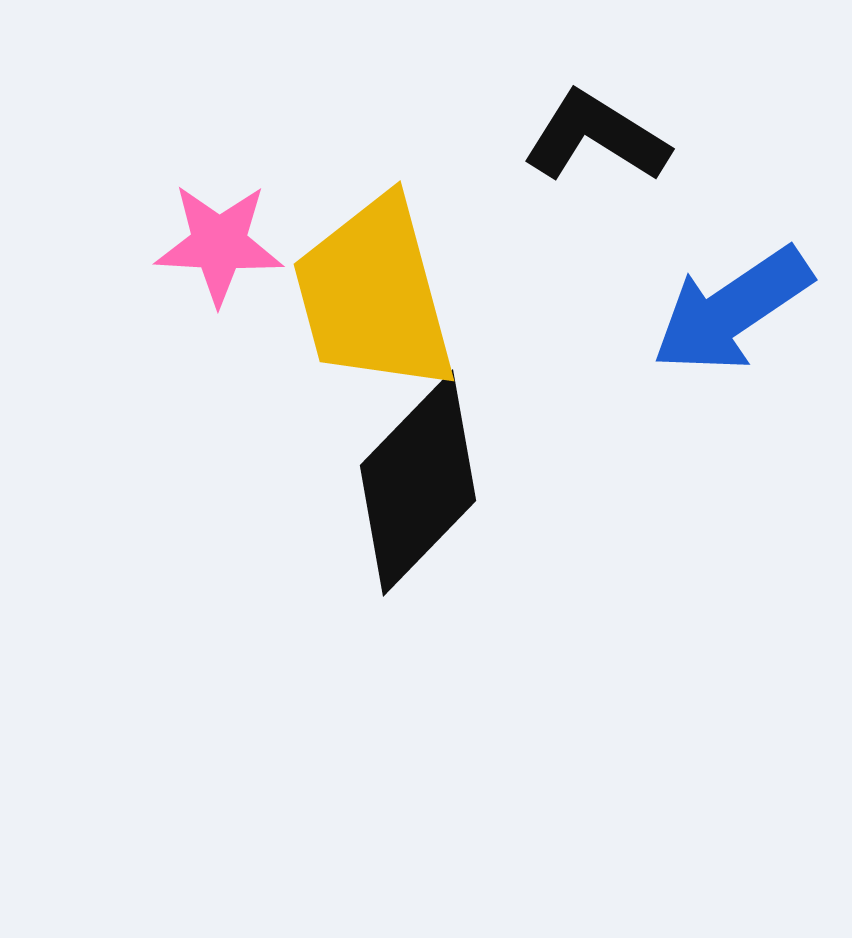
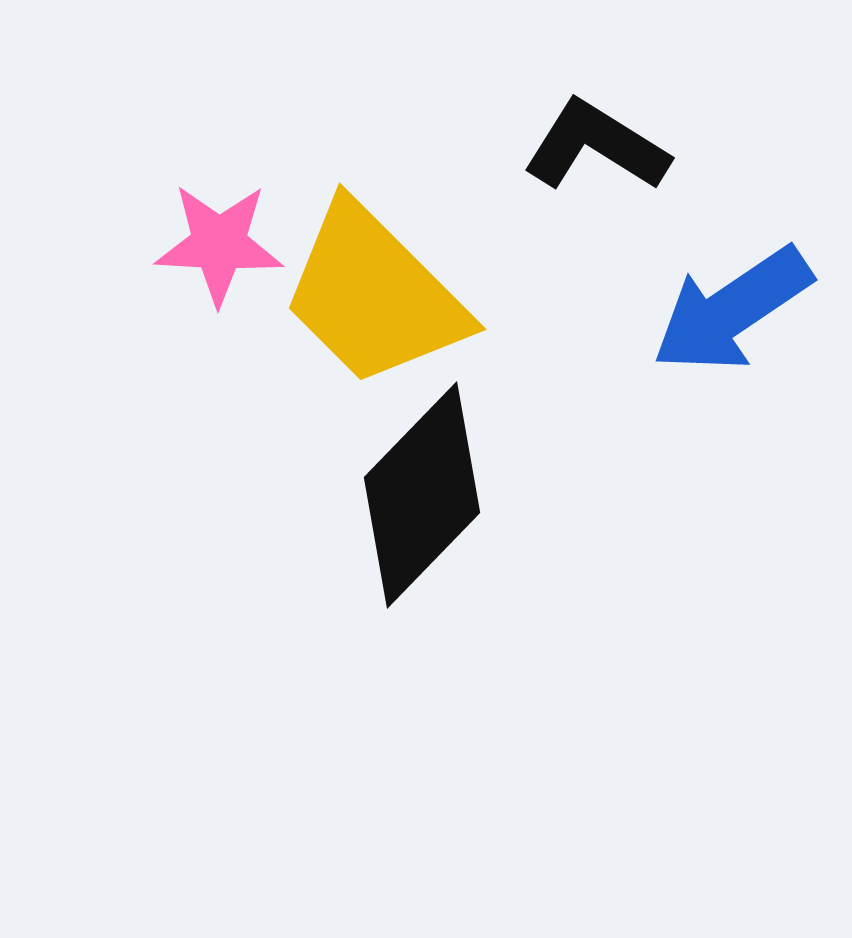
black L-shape: moved 9 px down
yellow trapezoid: rotated 30 degrees counterclockwise
black diamond: moved 4 px right, 12 px down
